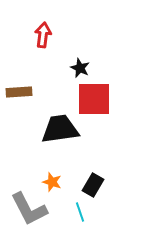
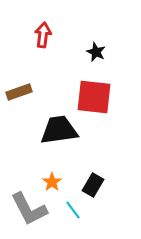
black star: moved 16 px right, 16 px up
brown rectangle: rotated 15 degrees counterclockwise
red square: moved 2 px up; rotated 6 degrees clockwise
black trapezoid: moved 1 px left, 1 px down
orange star: rotated 18 degrees clockwise
cyan line: moved 7 px left, 2 px up; rotated 18 degrees counterclockwise
